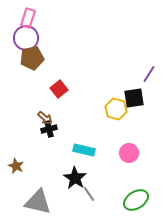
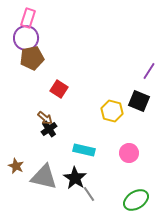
purple line: moved 3 px up
red square: rotated 18 degrees counterclockwise
black square: moved 5 px right, 3 px down; rotated 30 degrees clockwise
yellow hexagon: moved 4 px left, 2 px down
black cross: rotated 21 degrees counterclockwise
gray triangle: moved 6 px right, 25 px up
